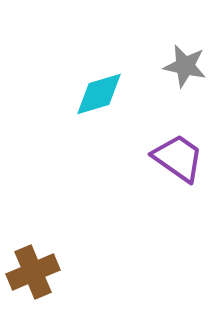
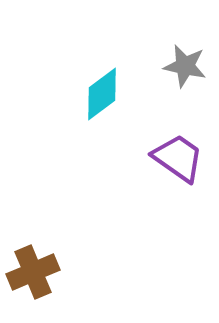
cyan diamond: moved 3 px right; rotated 20 degrees counterclockwise
